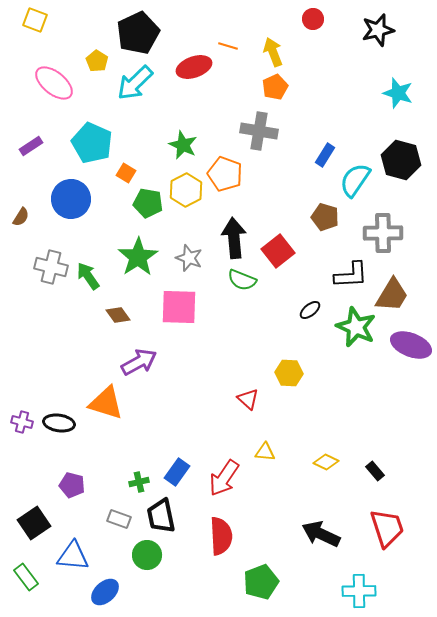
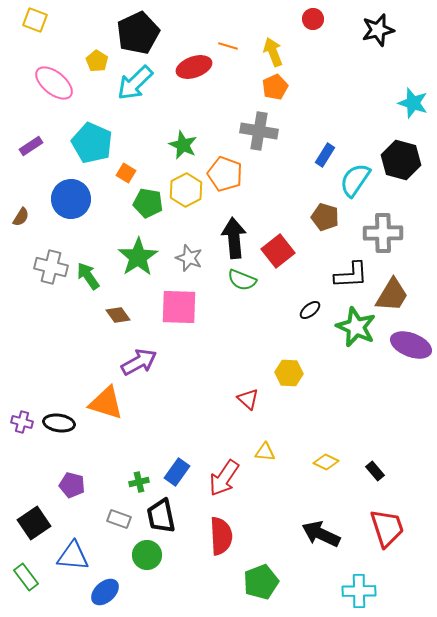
cyan star at (398, 93): moved 15 px right, 10 px down
